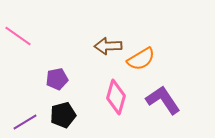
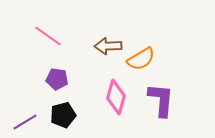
pink line: moved 30 px right
purple pentagon: rotated 20 degrees clockwise
purple L-shape: moved 2 px left; rotated 39 degrees clockwise
